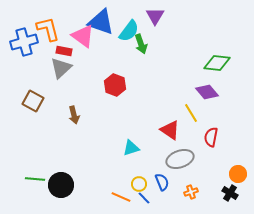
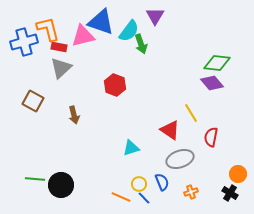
pink triangle: rotated 50 degrees counterclockwise
red rectangle: moved 5 px left, 4 px up
purple diamond: moved 5 px right, 9 px up
